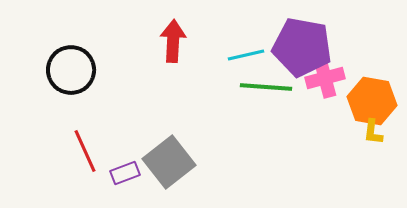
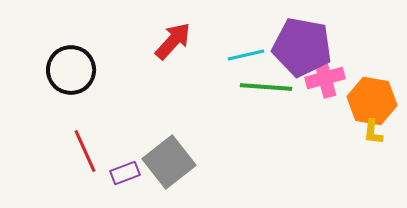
red arrow: rotated 39 degrees clockwise
